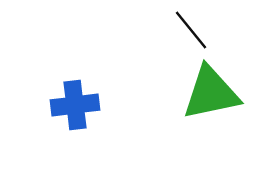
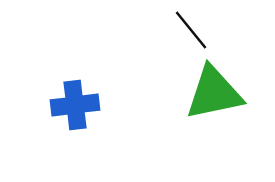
green triangle: moved 3 px right
